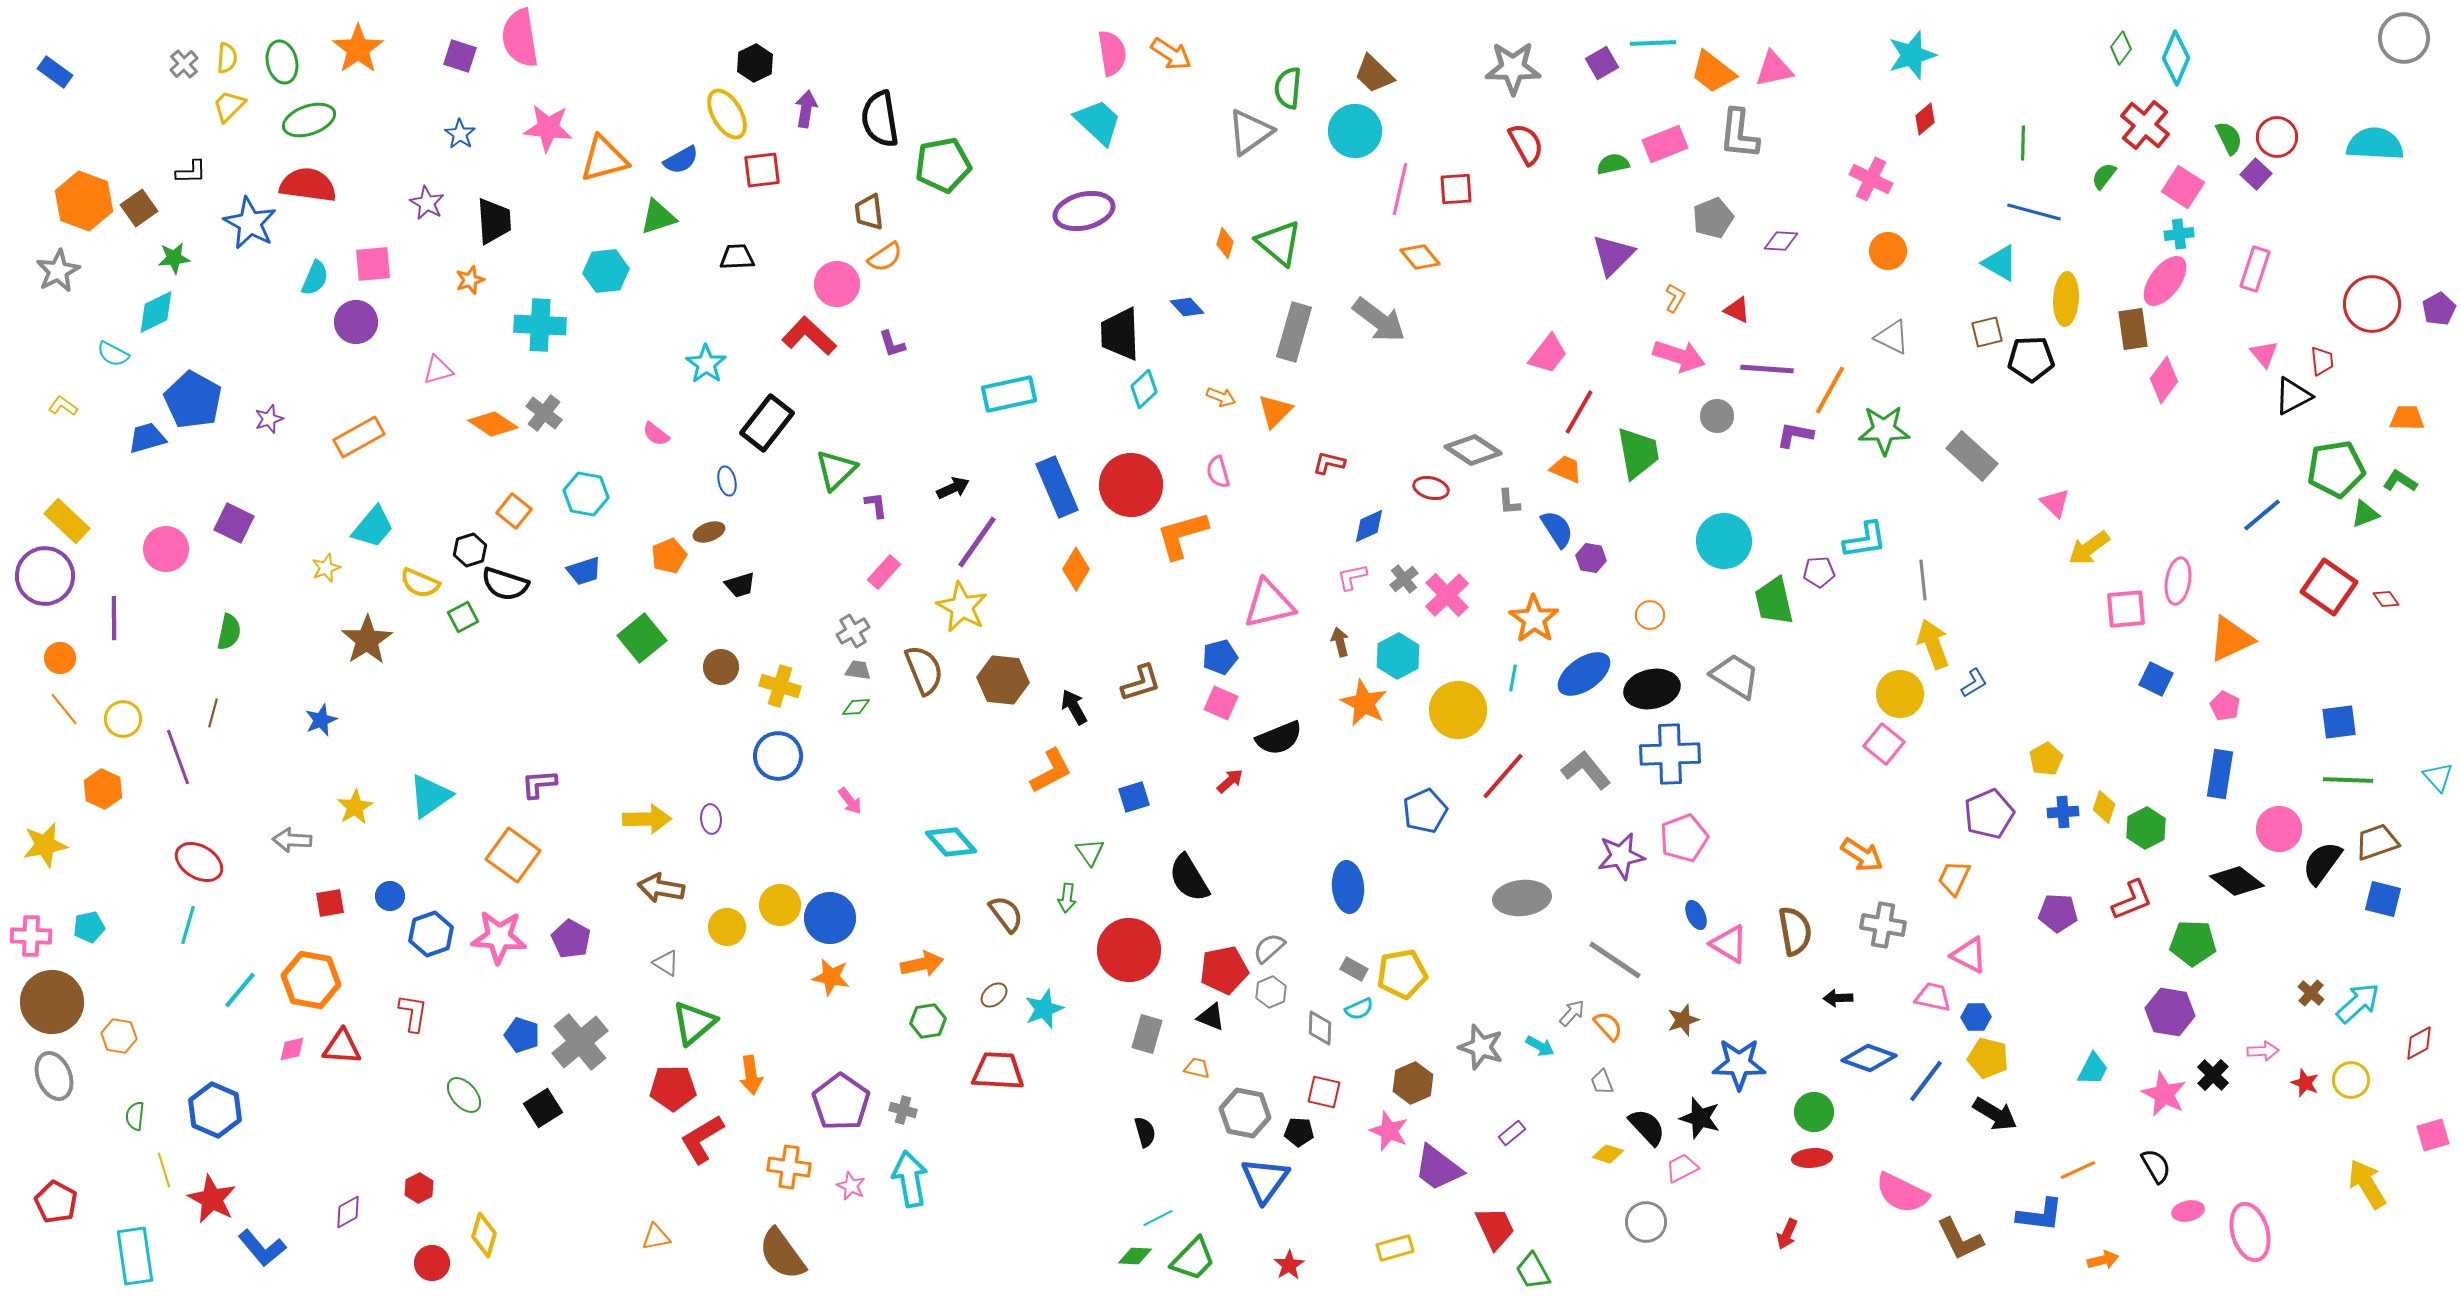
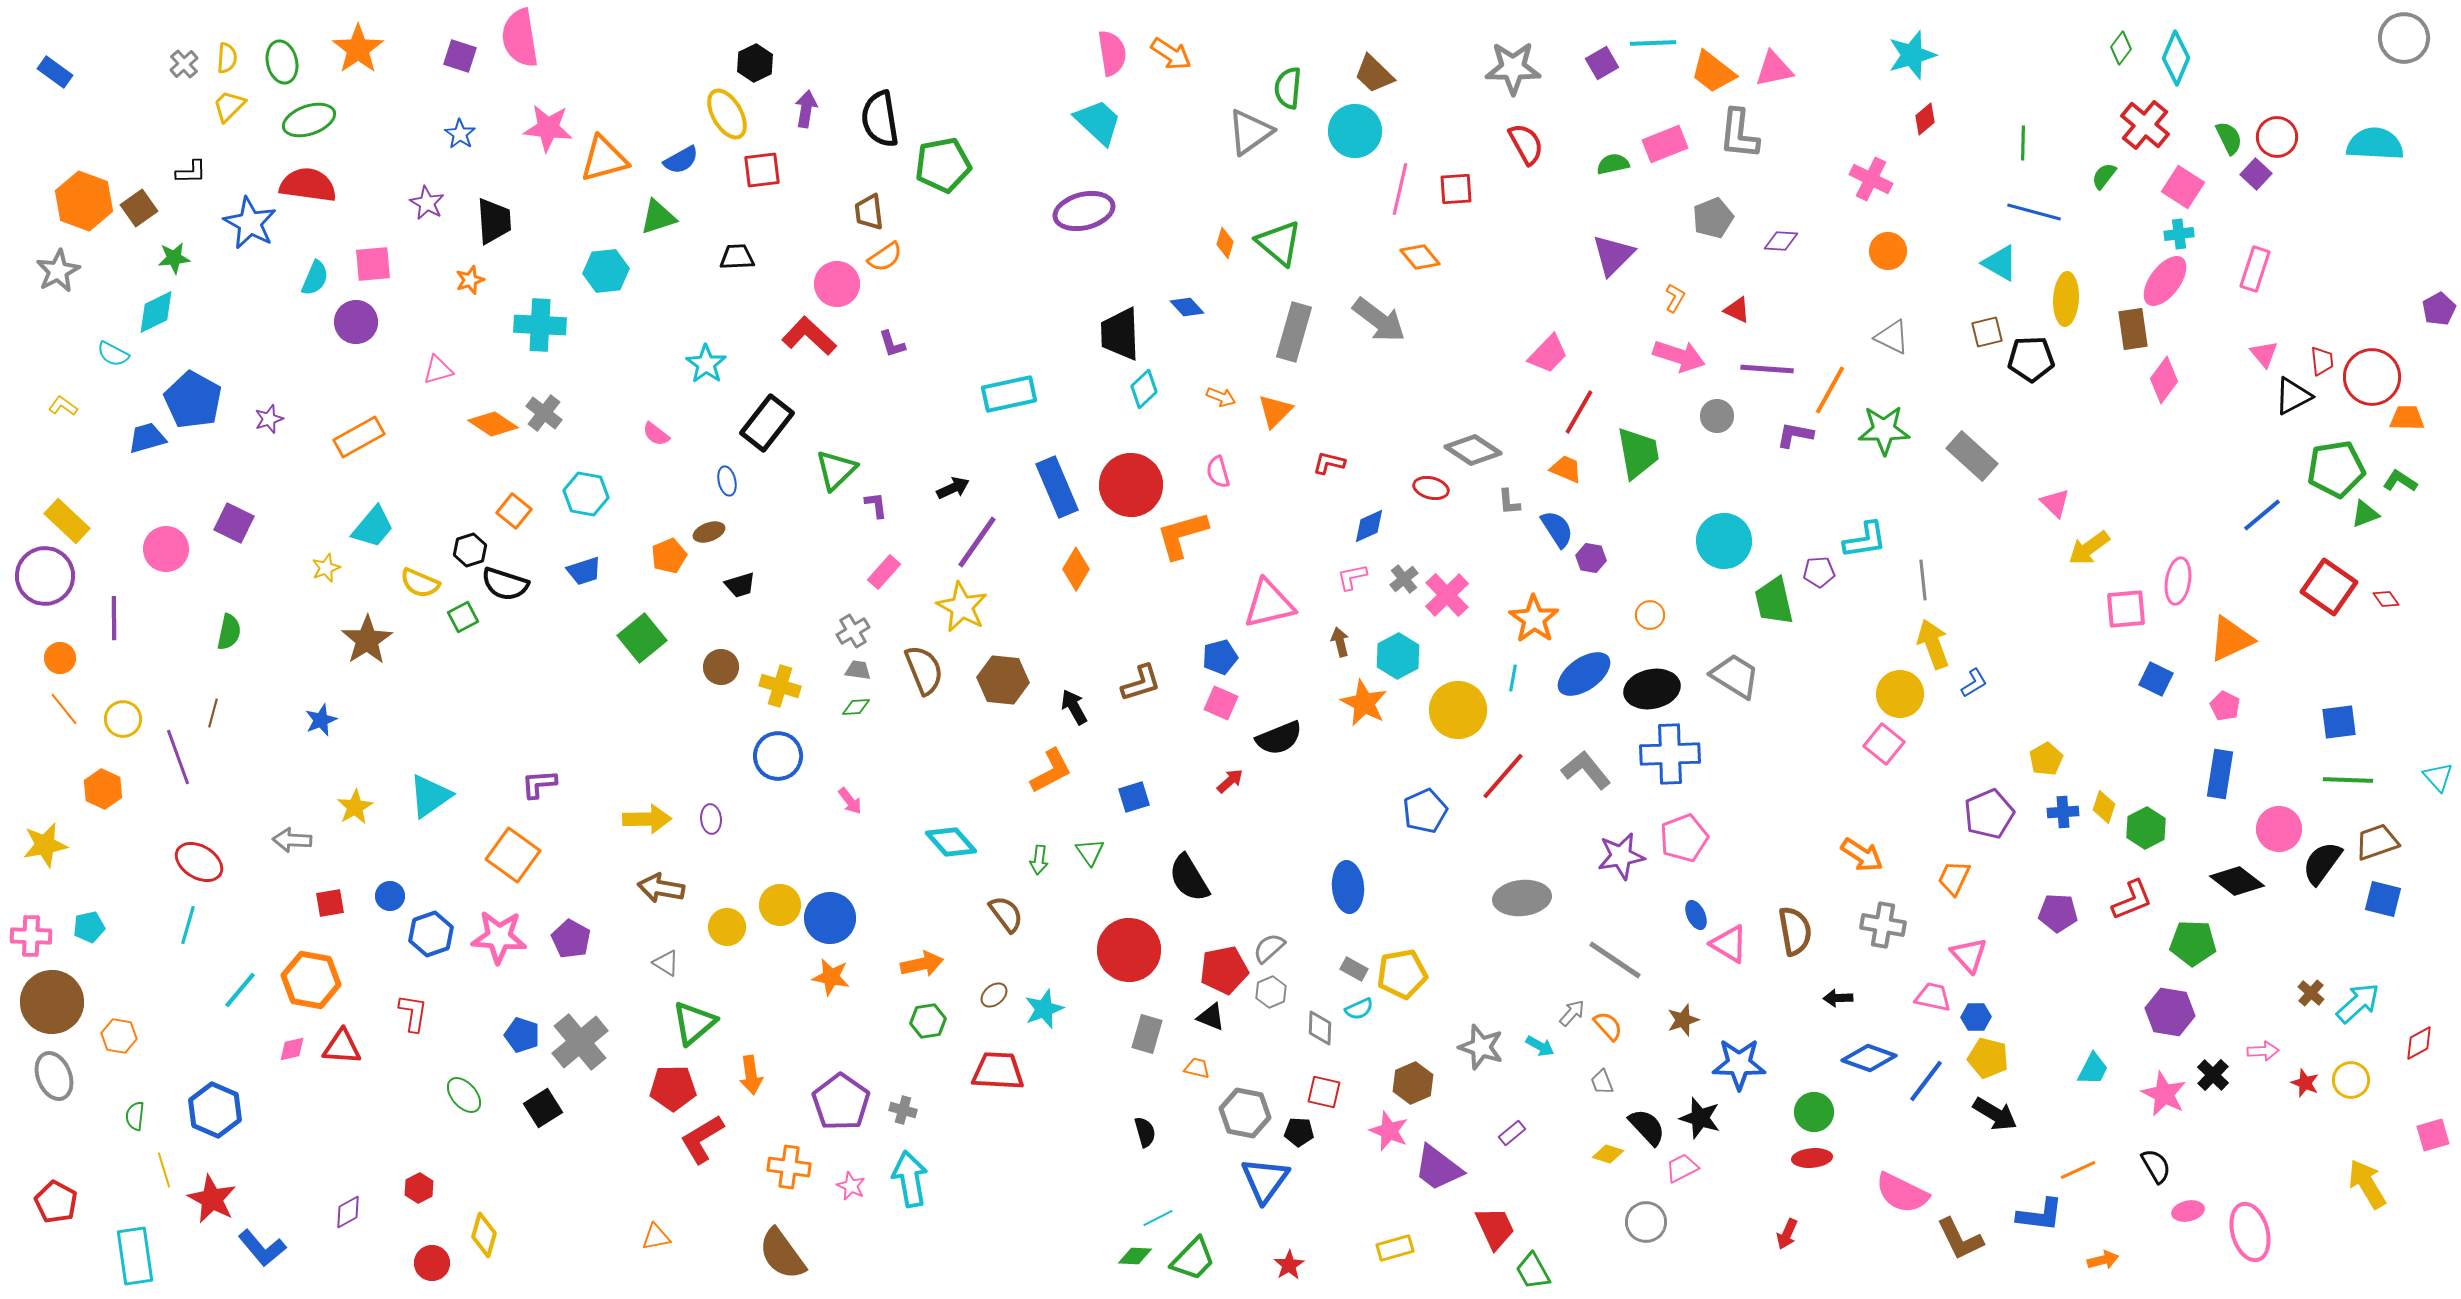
red circle at (2372, 304): moved 73 px down
pink trapezoid at (1548, 354): rotated 6 degrees clockwise
green arrow at (1067, 898): moved 28 px left, 38 px up
pink triangle at (1969, 955): rotated 21 degrees clockwise
